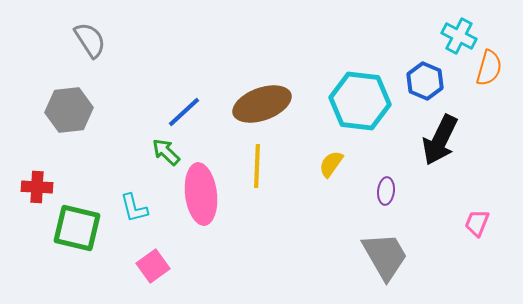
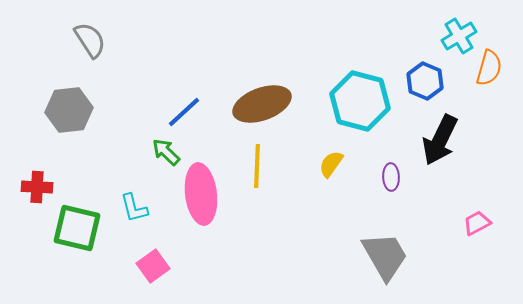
cyan cross: rotated 32 degrees clockwise
cyan hexagon: rotated 8 degrees clockwise
purple ellipse: moved 5 px right, 14 px up; rotated 8 degrees counterclockwise
pink trapezoid: rotated 40 degrees clockwise
